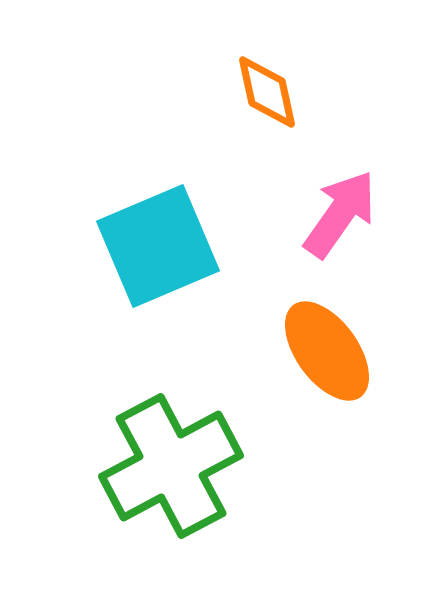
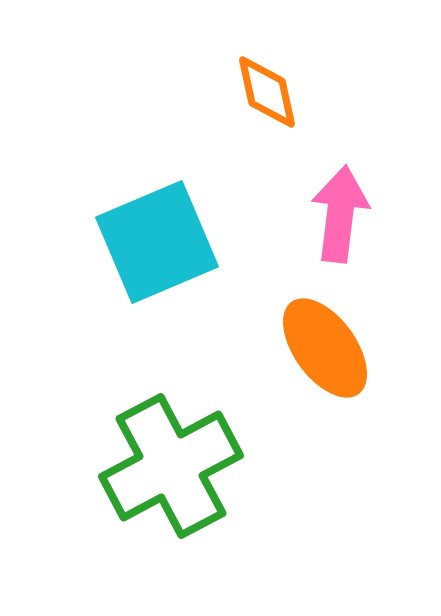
pink arrow: rotated 28 degrees counterclockwise
cyan square: moved 1 px left, 4 px up
orange ellipse: moved 2 px left, 3 px up
